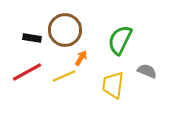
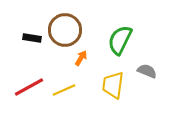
red line: moved 2 px right, 15 px down
yellow line: moved 14 px down
